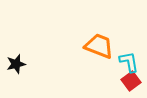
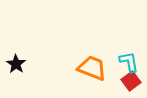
orange trapezoid: moved 7 px left, 22 px down
black star: rotated 24 degrees counterclockwise
